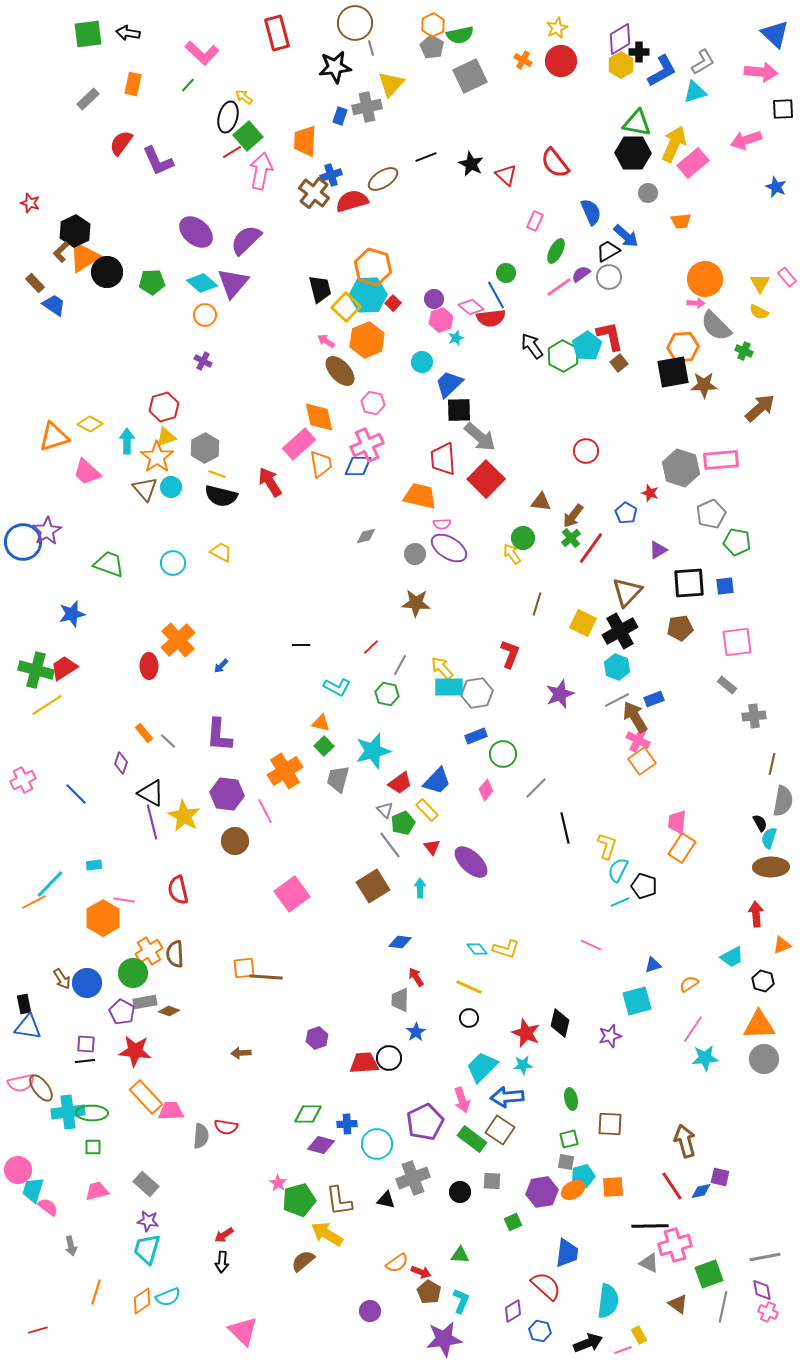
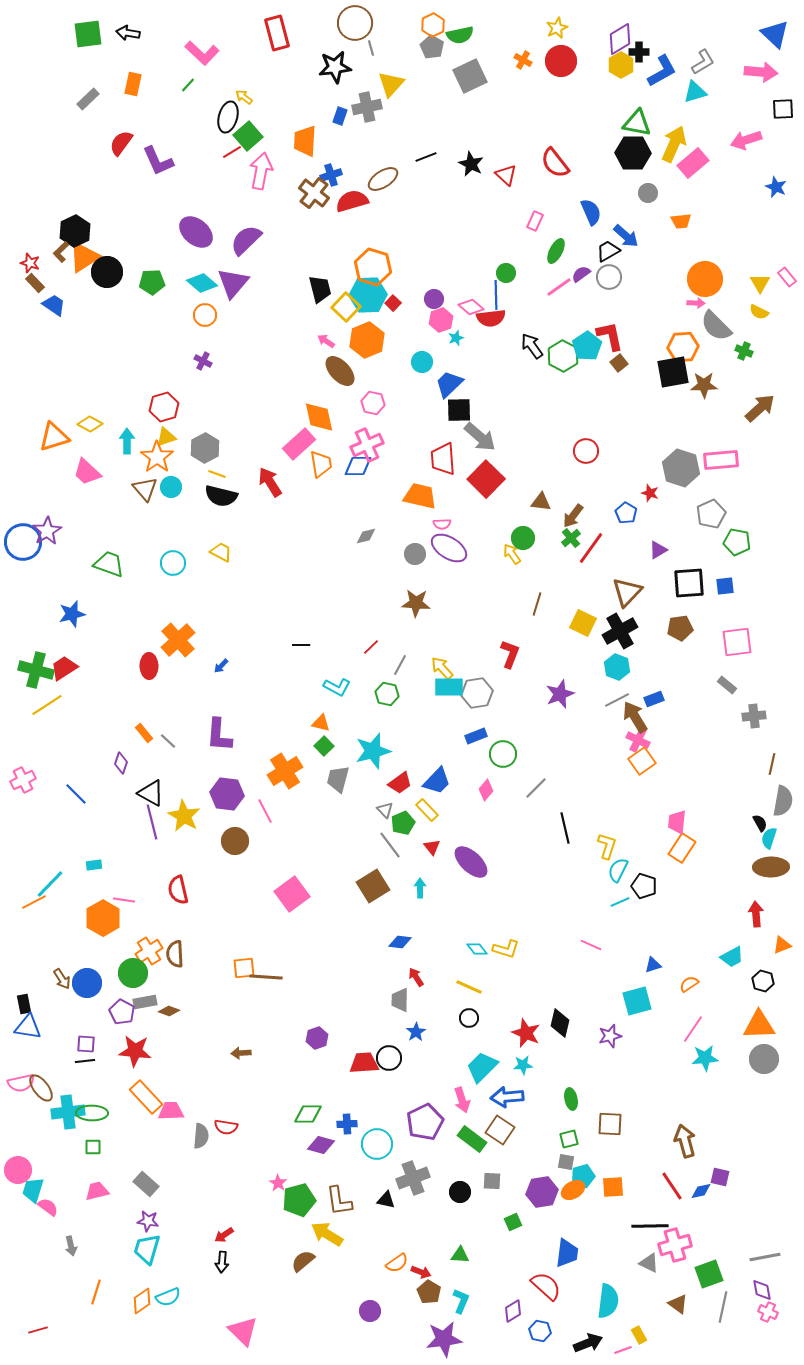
red star at (30, 203): moved 60 px down
blue line at (496, 295): rotated 28 degrees clockwise
